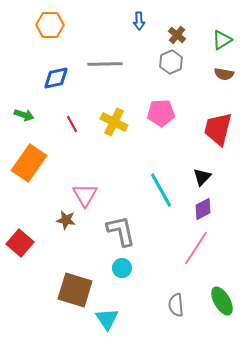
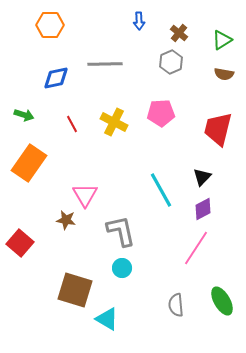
brown cross: moved 2 px right, 2 px up
cyan triangle: rotated 25 degrees counterclockwise
